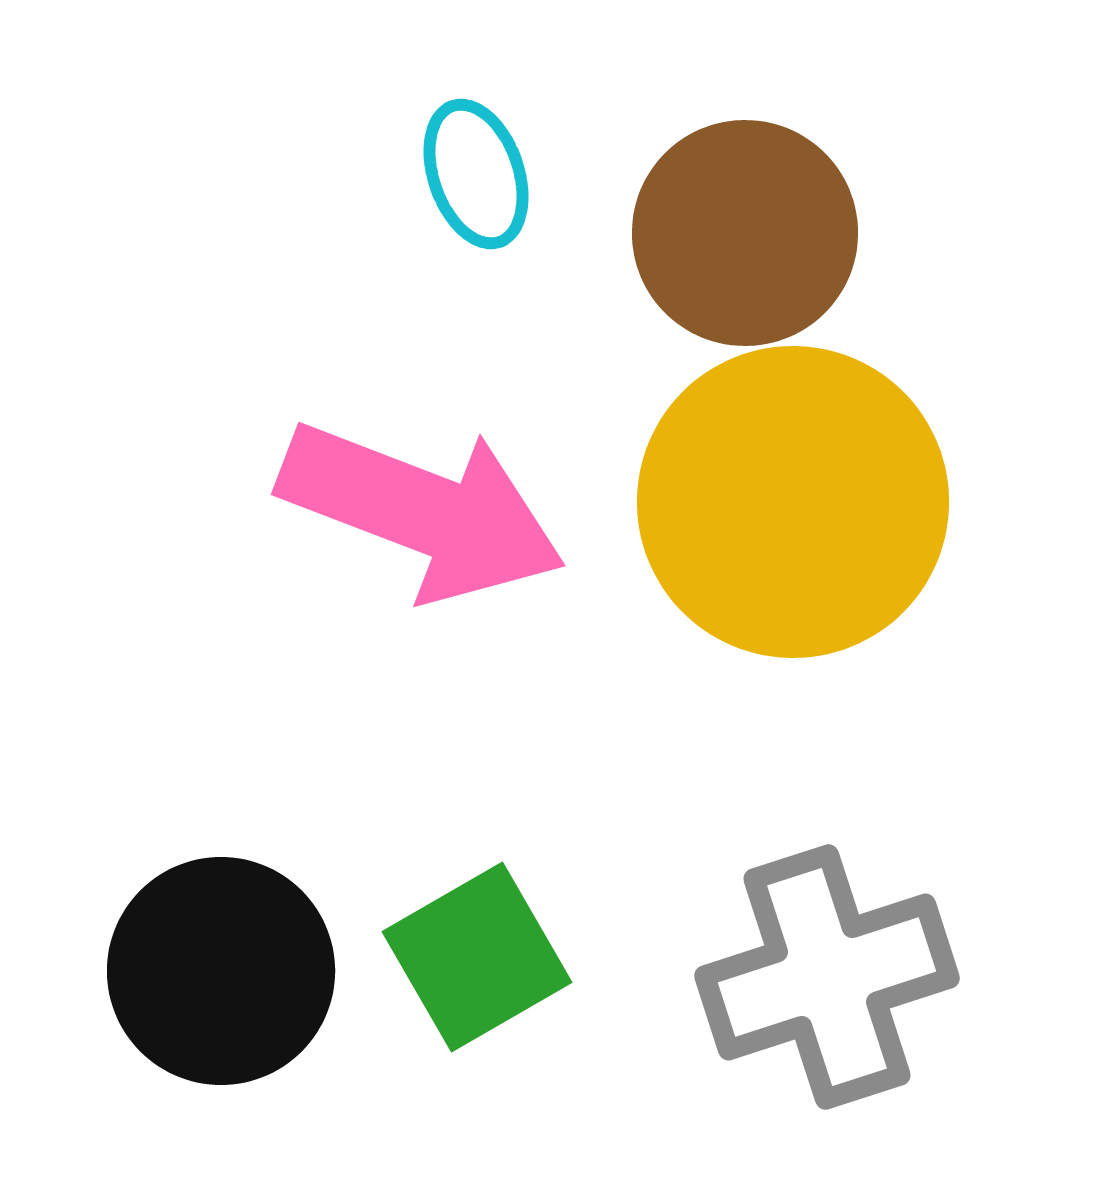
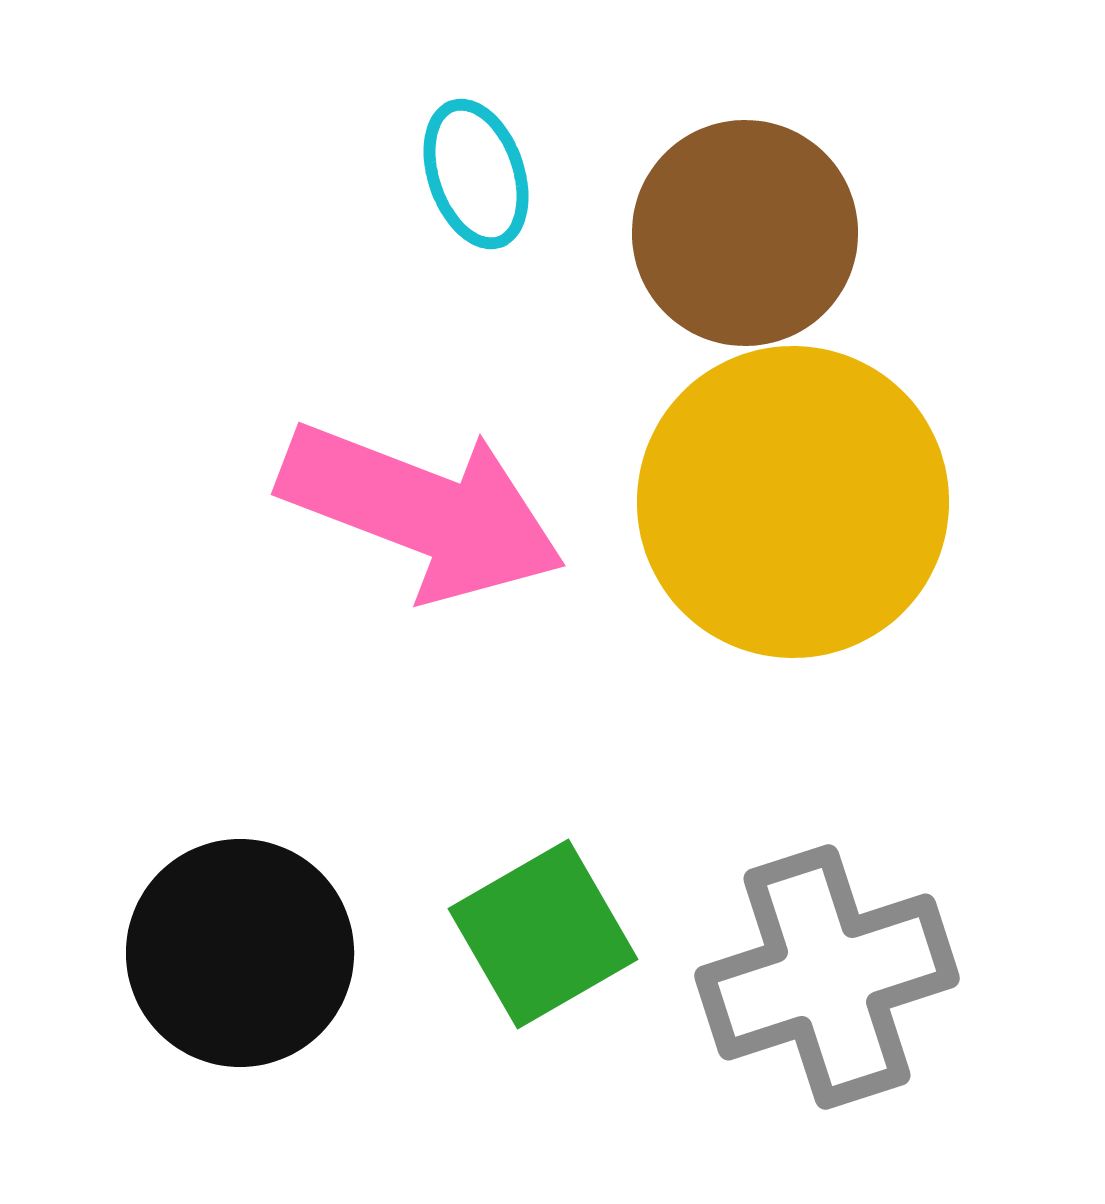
green square: moved 66 px right, 23 px up
black circle: moved 19 px right, 18 px up
